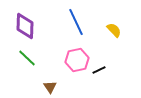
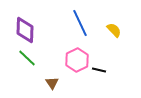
blue line: moved 4 px right, 1 px down
purple diamond: moved 4 px down
pink hexagon: rotated 15 degrees counterclockwise
black line: rotated 40 degrees clockwise
brown triangle: moved 2 px right, 4 px up
